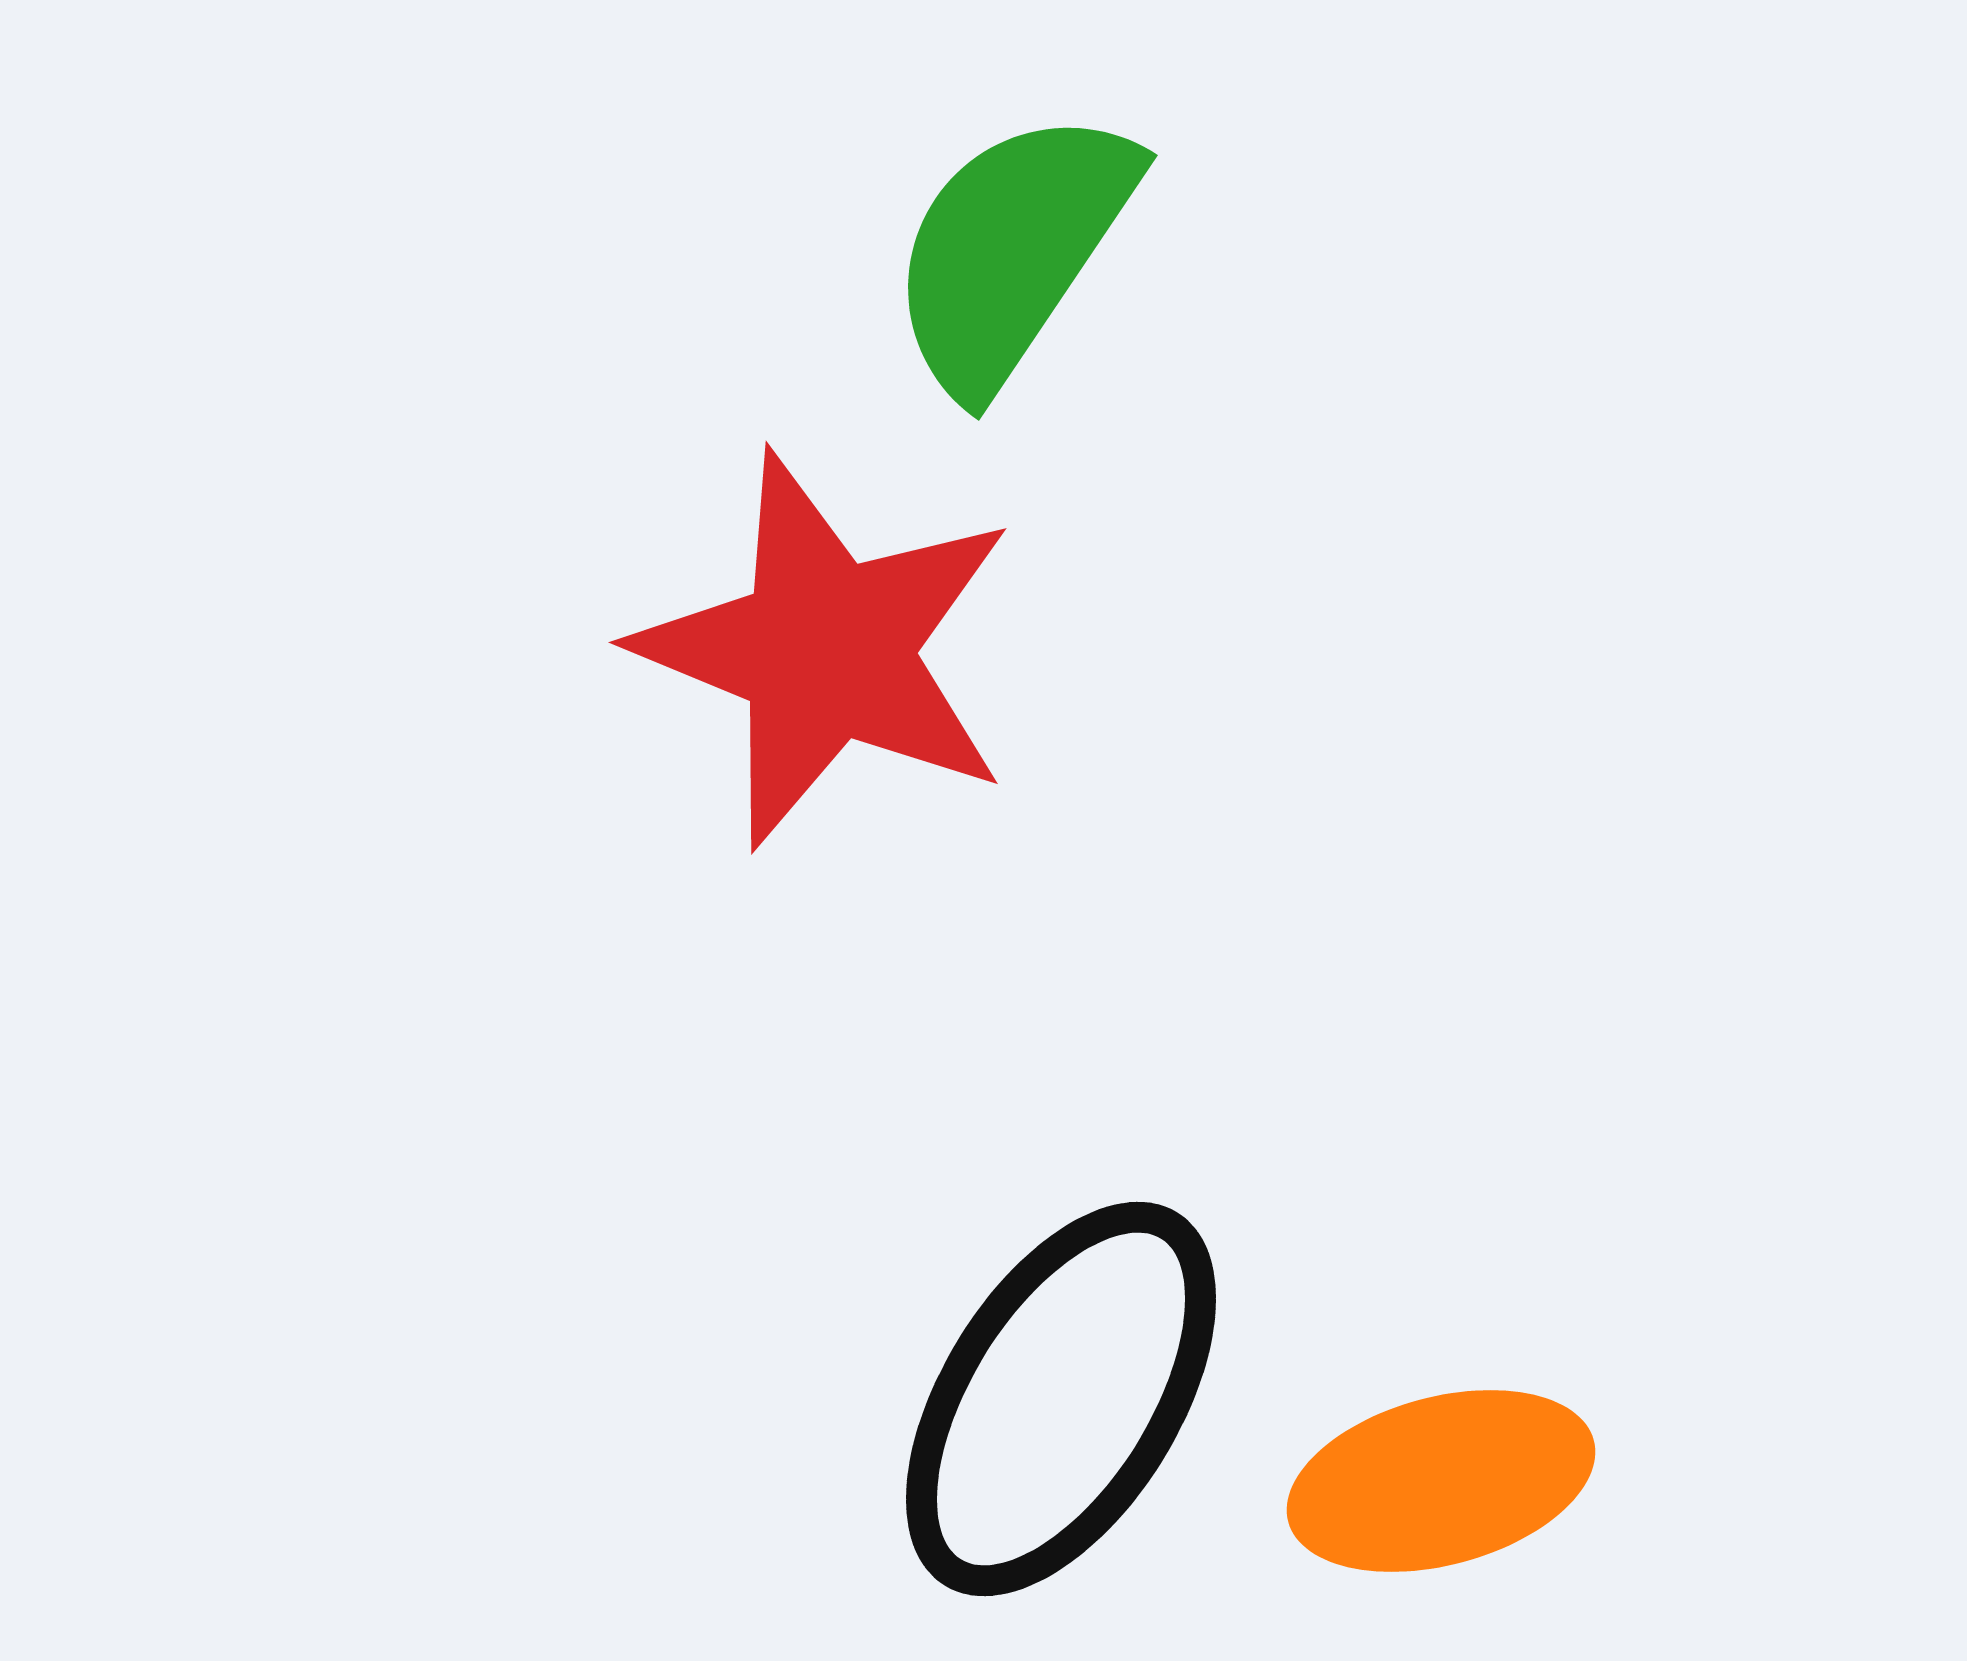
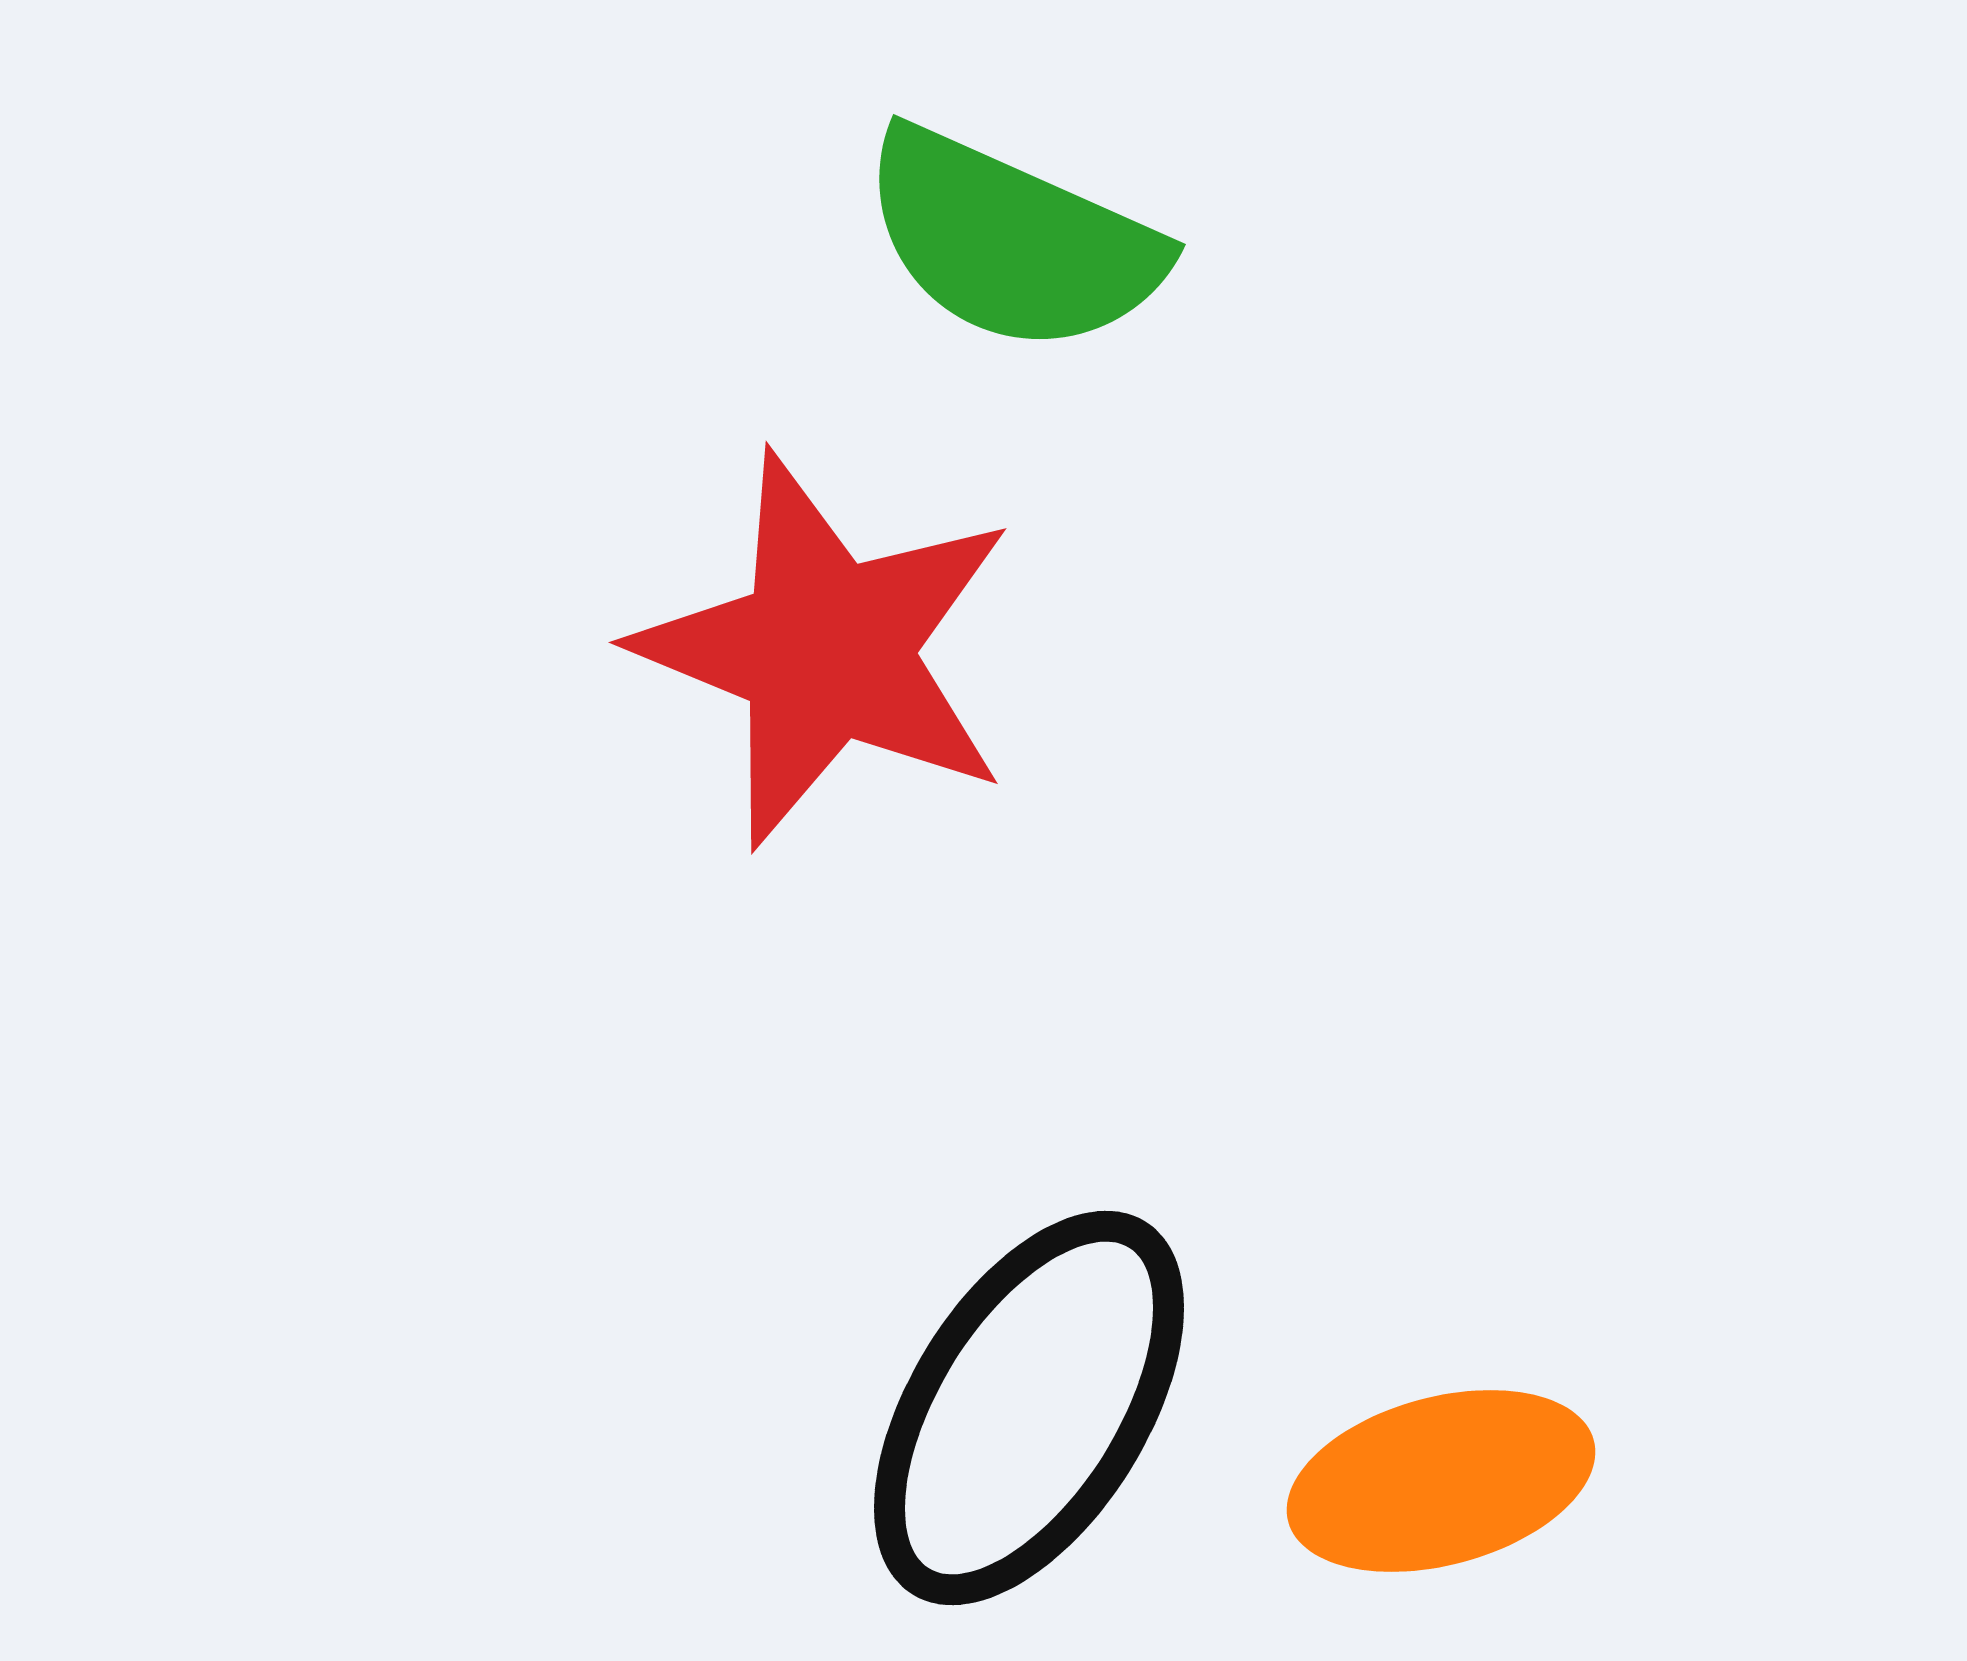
green semicircle: moved 9 px up; rotated 100 degrees counterclockwise
black ellipse: moved 32 px left, 9 px down
